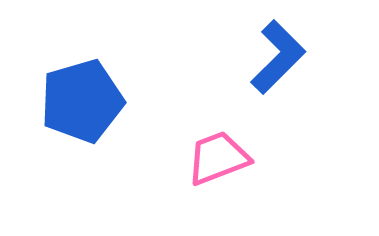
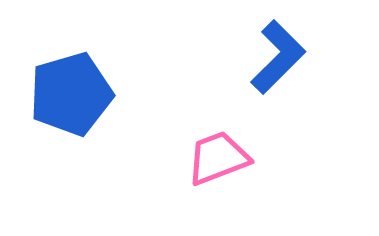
blue pentagon: moved 11 px left, 7 px up
